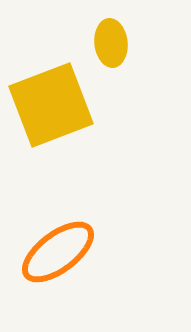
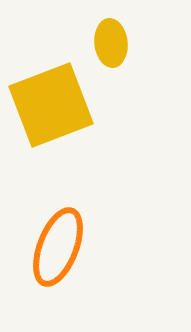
orange ellipse: moved 5 px up; rotated 32 degrees counterclockwise
